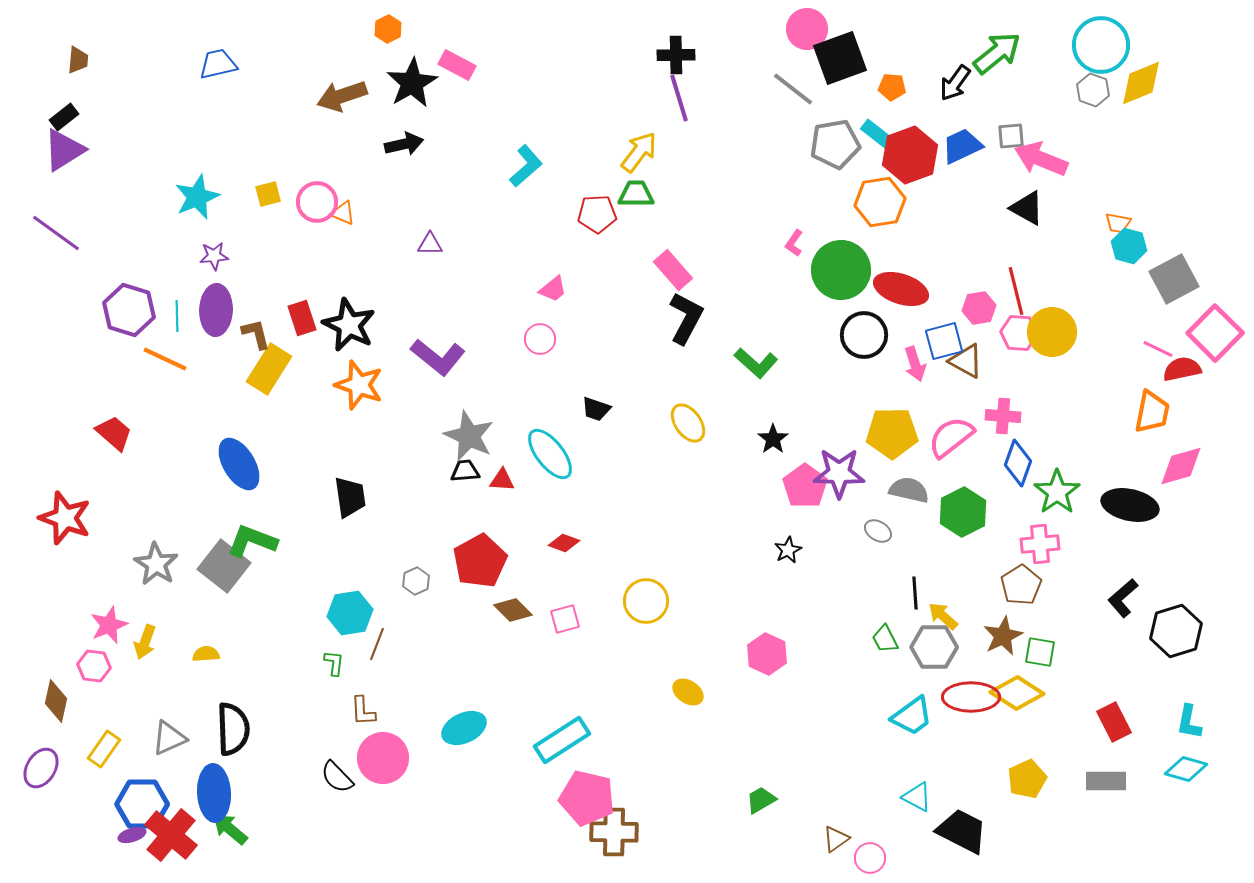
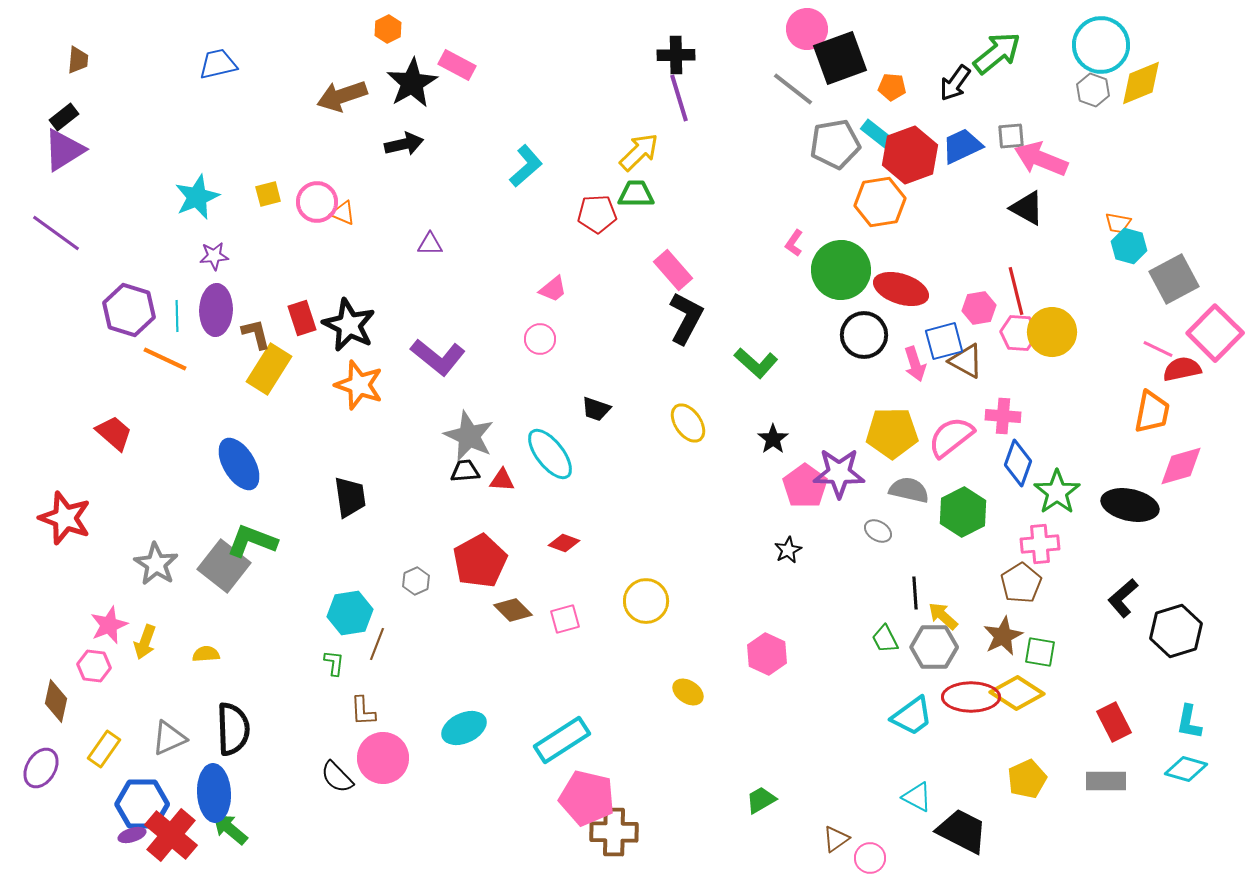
yellow arrow at (639, 152): rotated 9 degrees clockwise
brown pentagon at (1021, 585): moved 2 px up
